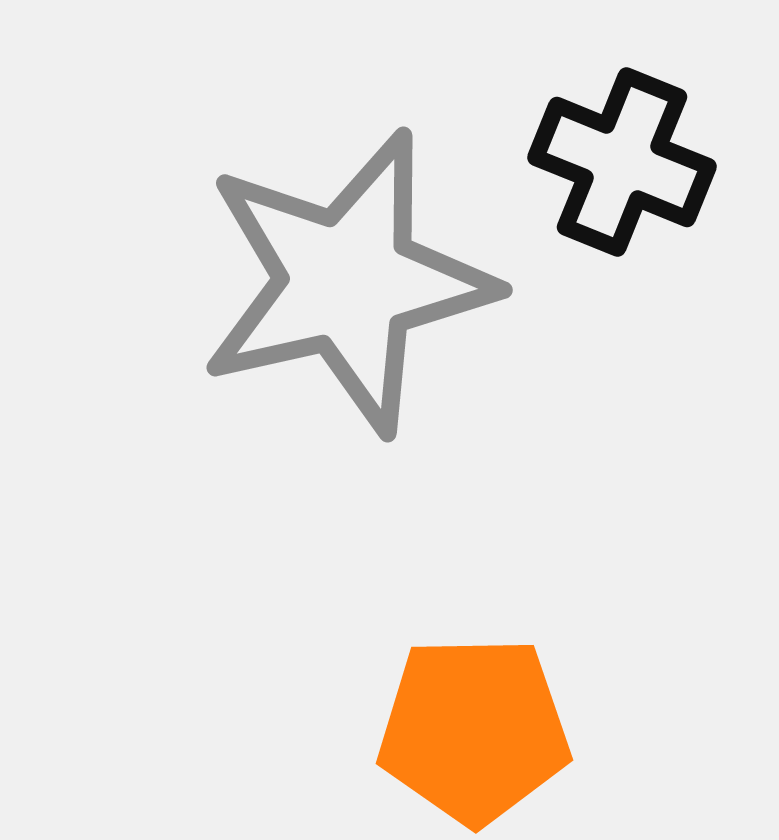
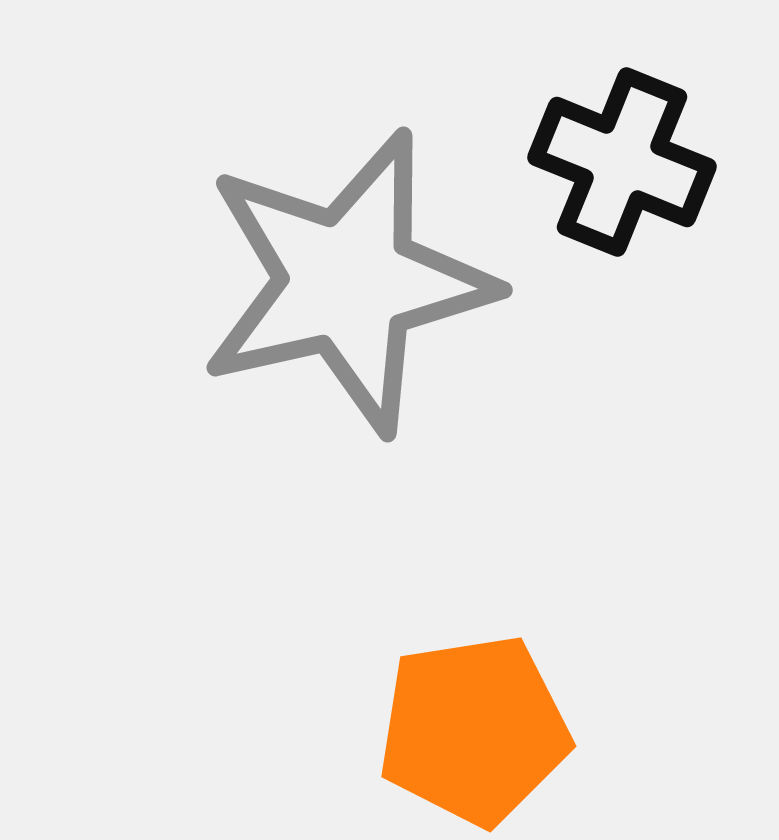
orange pentagon: rotated 8 degrees counterclockwise
